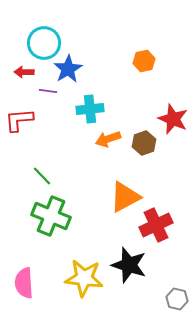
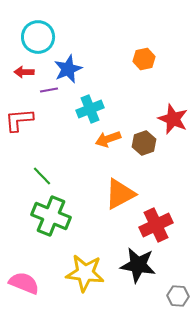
cyan circle: moved 6 px left, 6 px up
orange hexagon: moved 2 px up
blue star: rotated 8 degrees clockwise
purple line: moved 1 px right, 1 px up; rotated 18 degrees counterclockwise
cyan cross: rotated 16 degrees counterclockwise
orange triangle: moved 5 px left, 3 px up
black star: moved 9 px right; rotated 9 degrees counterclockwise
yellow star: moved 1 px right, 5 px up
pink semicircle: rotated 116 degrees clockwise
gray hexagon: moved 1 px right, 3 px up; rotated 10 degrees counterclockwise
